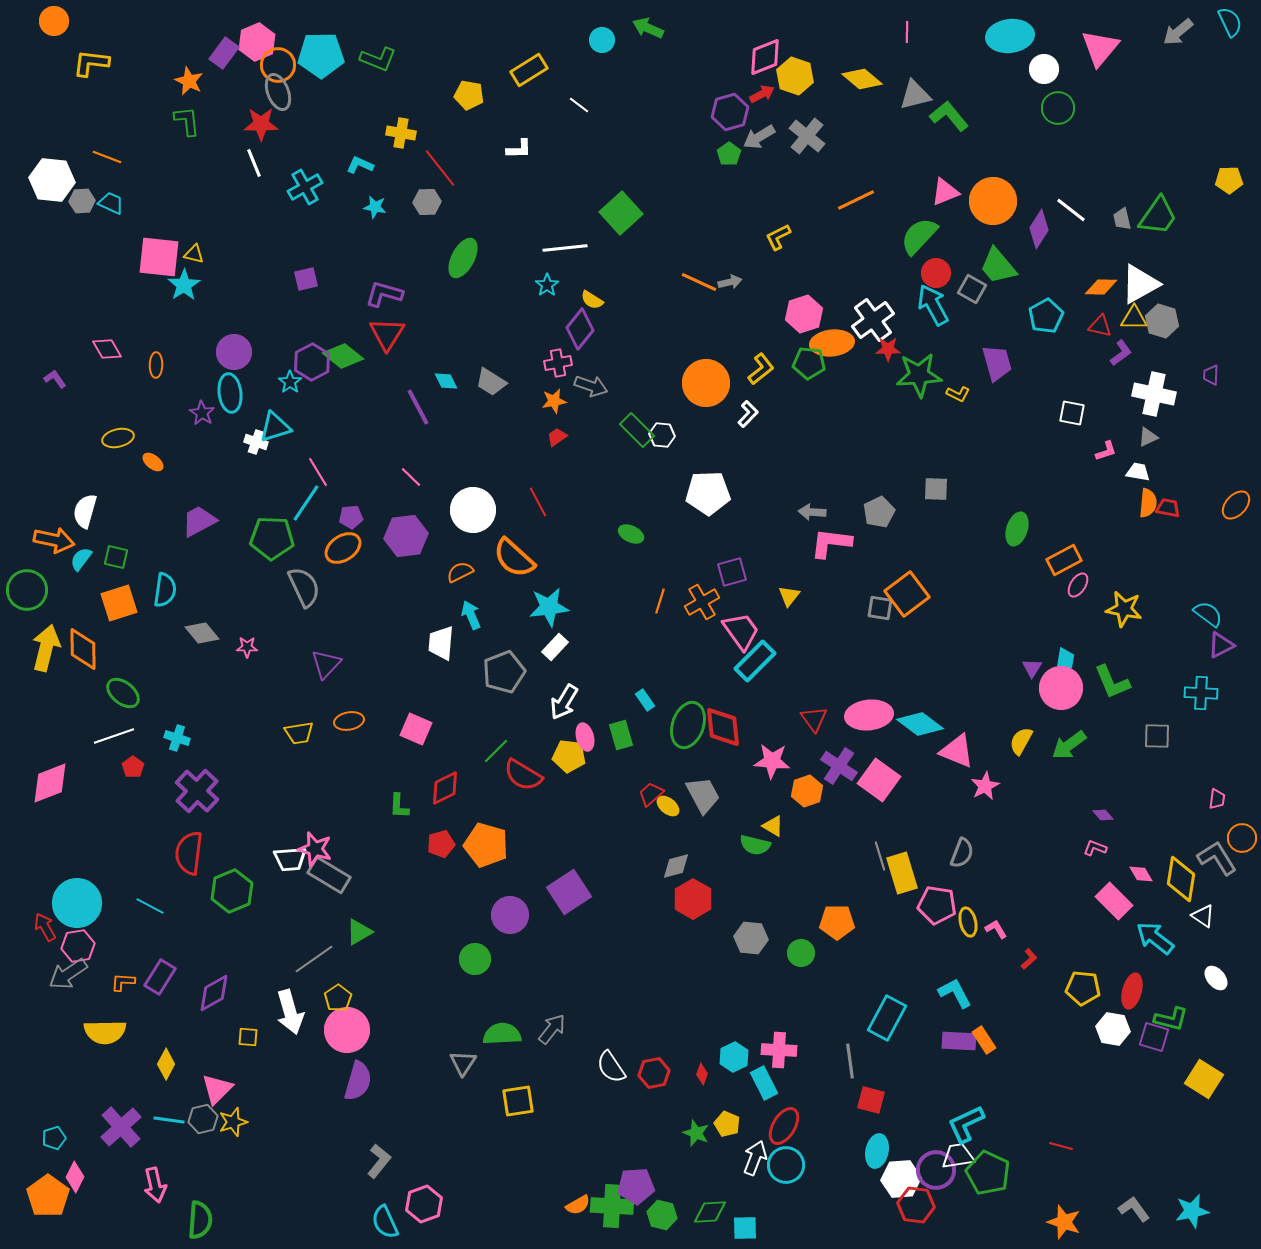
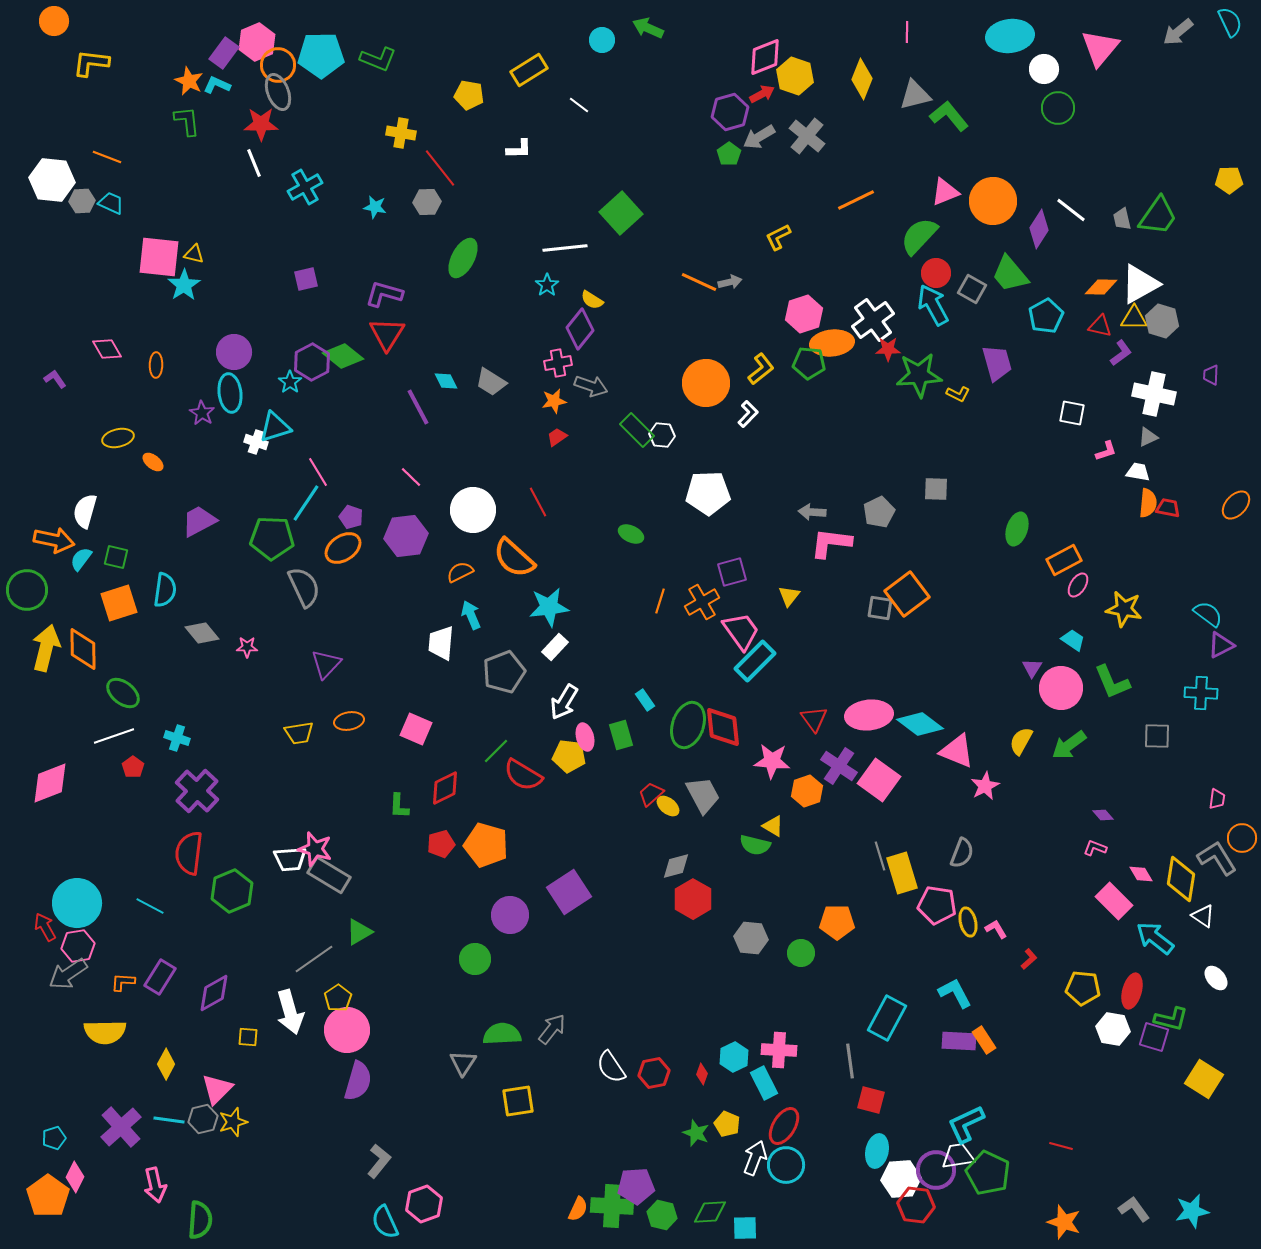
yellow diamond at (862, 79): rotated 72 degrees clockwise
cyan L-shape at (360, 165): moved 143 px left, 80 px up
green trapezoid at (998, 266): moved 12 px right, 8 px down
purple pentagon at (351, 517): rotated 25 degrees clockwise
cyan trapezoid at (1065, 660): moved 8 px right, 20 px up; rotated 65 degrees counterclockwise
orange semicircle at (578, 1205): moved 4 px down; rotated 35 degrees counterclockwise
